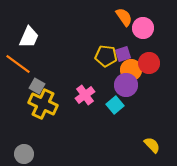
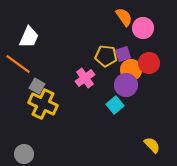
pink cross: moved 17 px up
